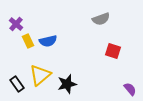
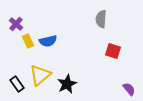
gray semicircle: rotated 114 degrees clockwise
black star: rotated 12 degrees counterclockwise
purple semicircle: moved 1 px left
